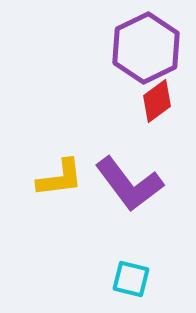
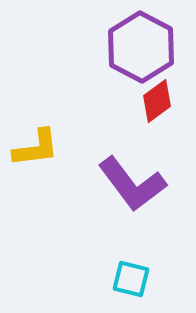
purple hexagon: moved 5 px left, 1 px up; rotated 6 degrees counterclockwise
yellow L-shape: moved 24 px left, 30 px up
purple L-shape: moved 3 px right
